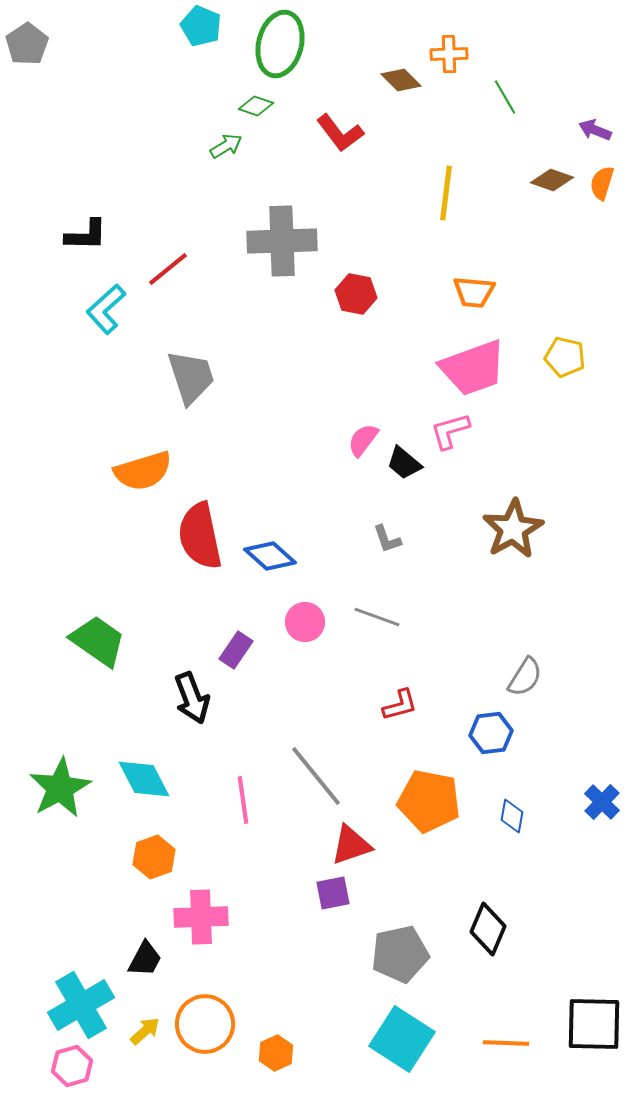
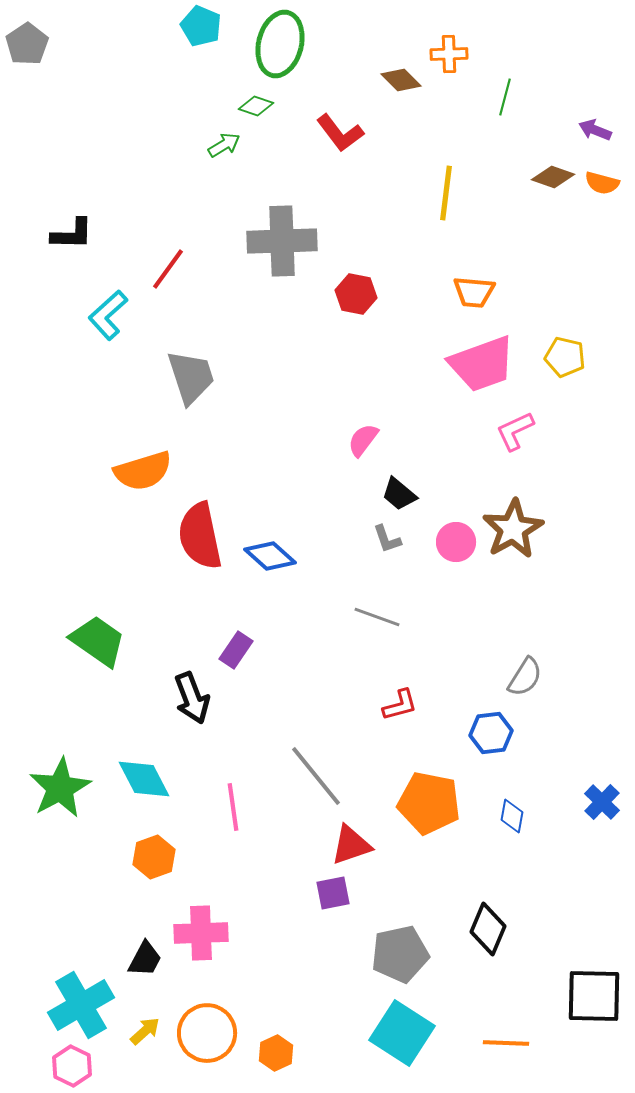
green line at (505, 97): rotated 45 degrees clockwise
green arrow at (226, 146): moved 2 px left, 1 px up
brown diamond at (552, 180): moved 1 px right, 3 px up
orange semicircle at (602, 183): rotated 92 degrees counterclockwise
black L-shape at (86, 235): moved 14 px left, 1 px up
red line at (168, 269): rotated 15 degrees counterclockwise
cyan L-shape at (106, 309): moved 2 px right, 6 px down
pink trapezoid at (473, 368): moved 9 px right, 4 px up
pink L-shape at (450, 431): moved 65 px right; rotated 9 degrees counterclockwise
black trapezoid at (404, 463): moved 5 px left, 31 px down
pink circle at (305, 622): moved 151 px right, 80 px up
pink line at (243, 800): moved 10 px left, 7 px down
orange pentagon at (429, 801): moved 2 px down
pink cross at (201, 917): moved 16 px down
orange circle at (205, 1024): moved 2 px right, 9 px down
black square at (594, 1024): moved 28 px up
cyan square at (402, 1039): moved 6 px up
pink hexagon at (72, 1066): rotated 18 degrees counterclockwise
